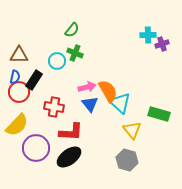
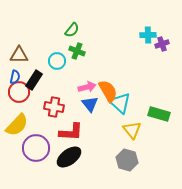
green cross: moved 2 px right, 2 px up
